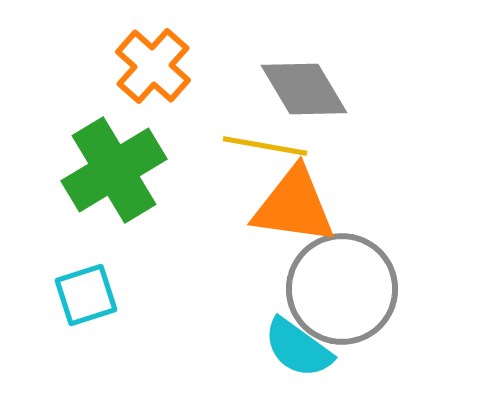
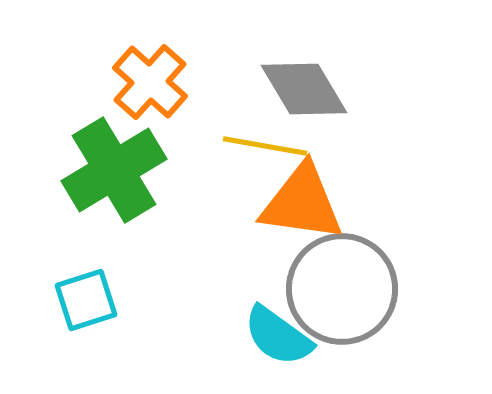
orange cross: moved 3 px left, 16 px down
orange triangle: moved 8 px right, 3 px up
cyan square: moved 5 px down
cyan semicircle: moved 20 px left, 12 px up
